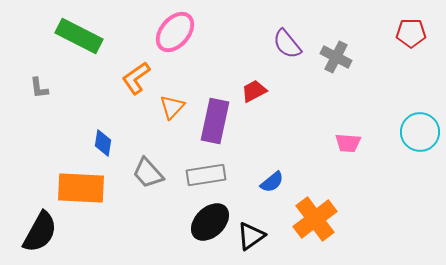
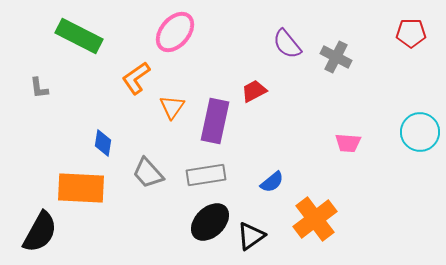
orange triangle: rotated 8 degrees counterclockwise
